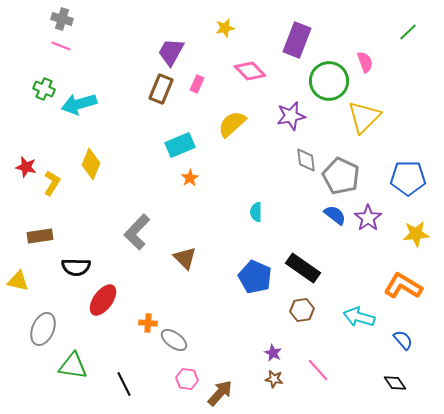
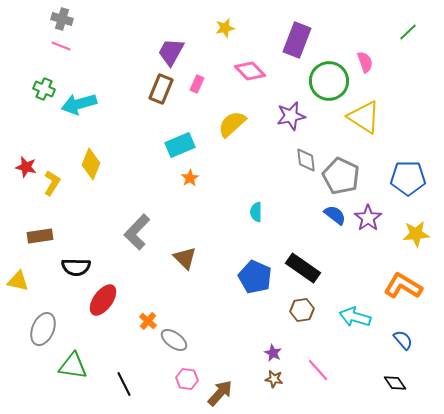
yellow triangle at (364, 117): rotated 42 degrees counterclockwise
cyan arrow at (359, 317): moved 4 px left
orange cross at (148, 323): moved 2 px up; rotated 36 degrees clockwise
